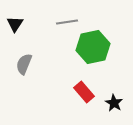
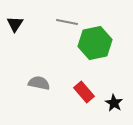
gray line: rotated 20 degrees clockwise
green hexagon: moved 2 px right, 4 px up
gray semicircle: moved 15 px right, 19 px down; rotated 80 degrees clockwise
